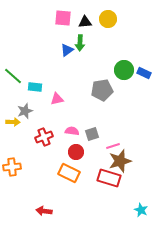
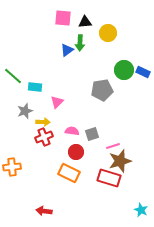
yellow circle: moved 14 px down
blue rectangle: moved 1 px left, 1 px up
pink triangle: moved 3 px down; rotated 32 degrees counterclockwise
yellow arrow: moved 30 px right
